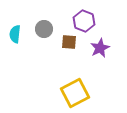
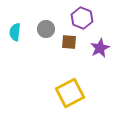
purple hexagon: moved 2 px left, 3 px up
gray circle: moved 2 px right
cyan semicircle: moved 2 px up
yellow square: moved 5 px left
